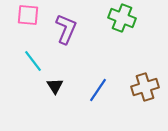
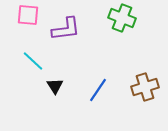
purple L-shape: rotated 60 degrees clockwise
cyan line: rotated 10 degrees counterclockwise
